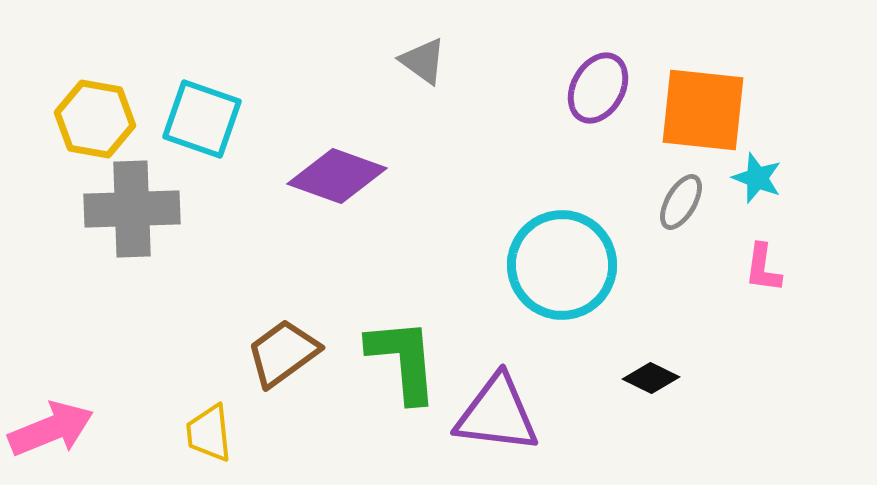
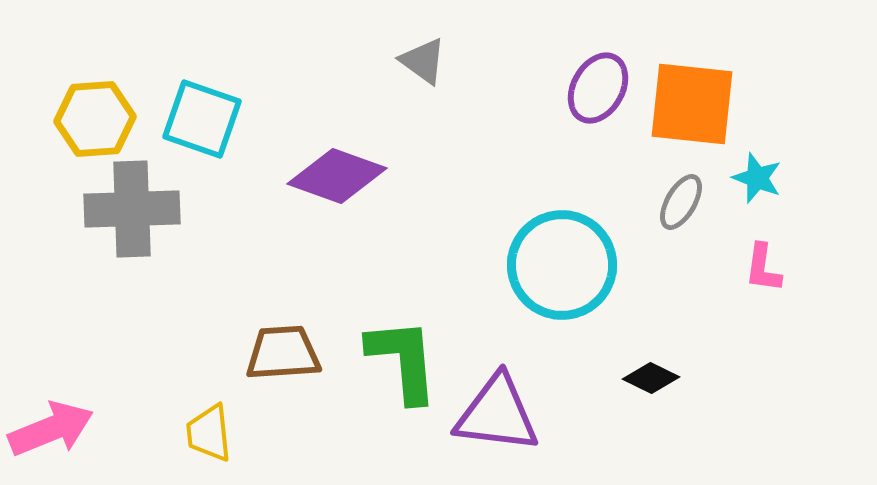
orange square: moved 11 px left, 6 px up
yellow hexagon: rotated 14 degrees counterclockwise
brown trapezoid: rotated 32 degrees clockwise
